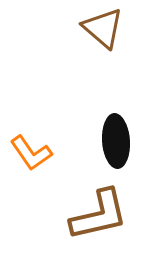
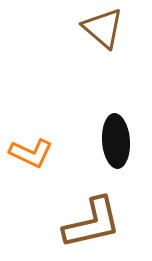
orange L-shape: rotated 30 degrees counterclockwise
brown L-shape: moved 7 px left, 8 px down
